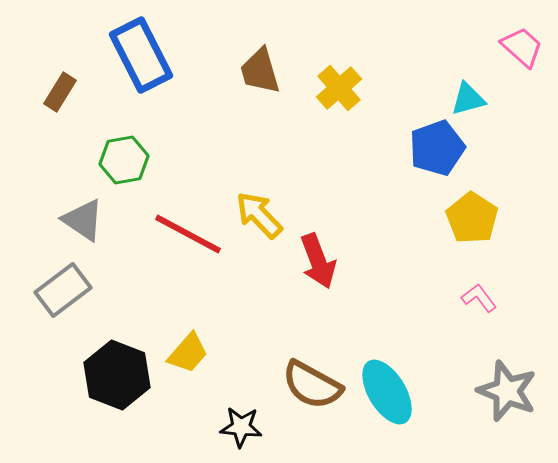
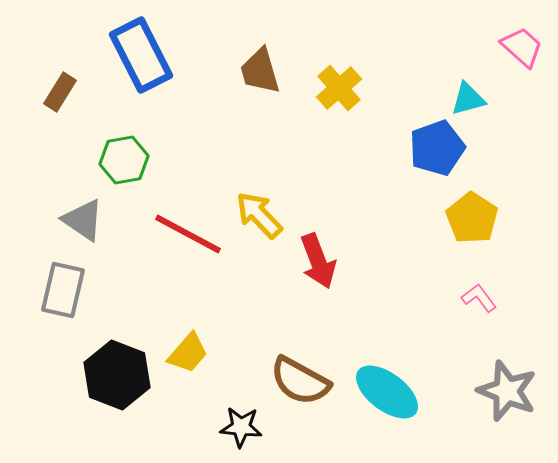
gray rectangle: rotated 40 degrees counterclockwise
brown semicircle: moved 12 px left, 4 px up
cyan ellipse: rotated 22 degrees counterclockwise
